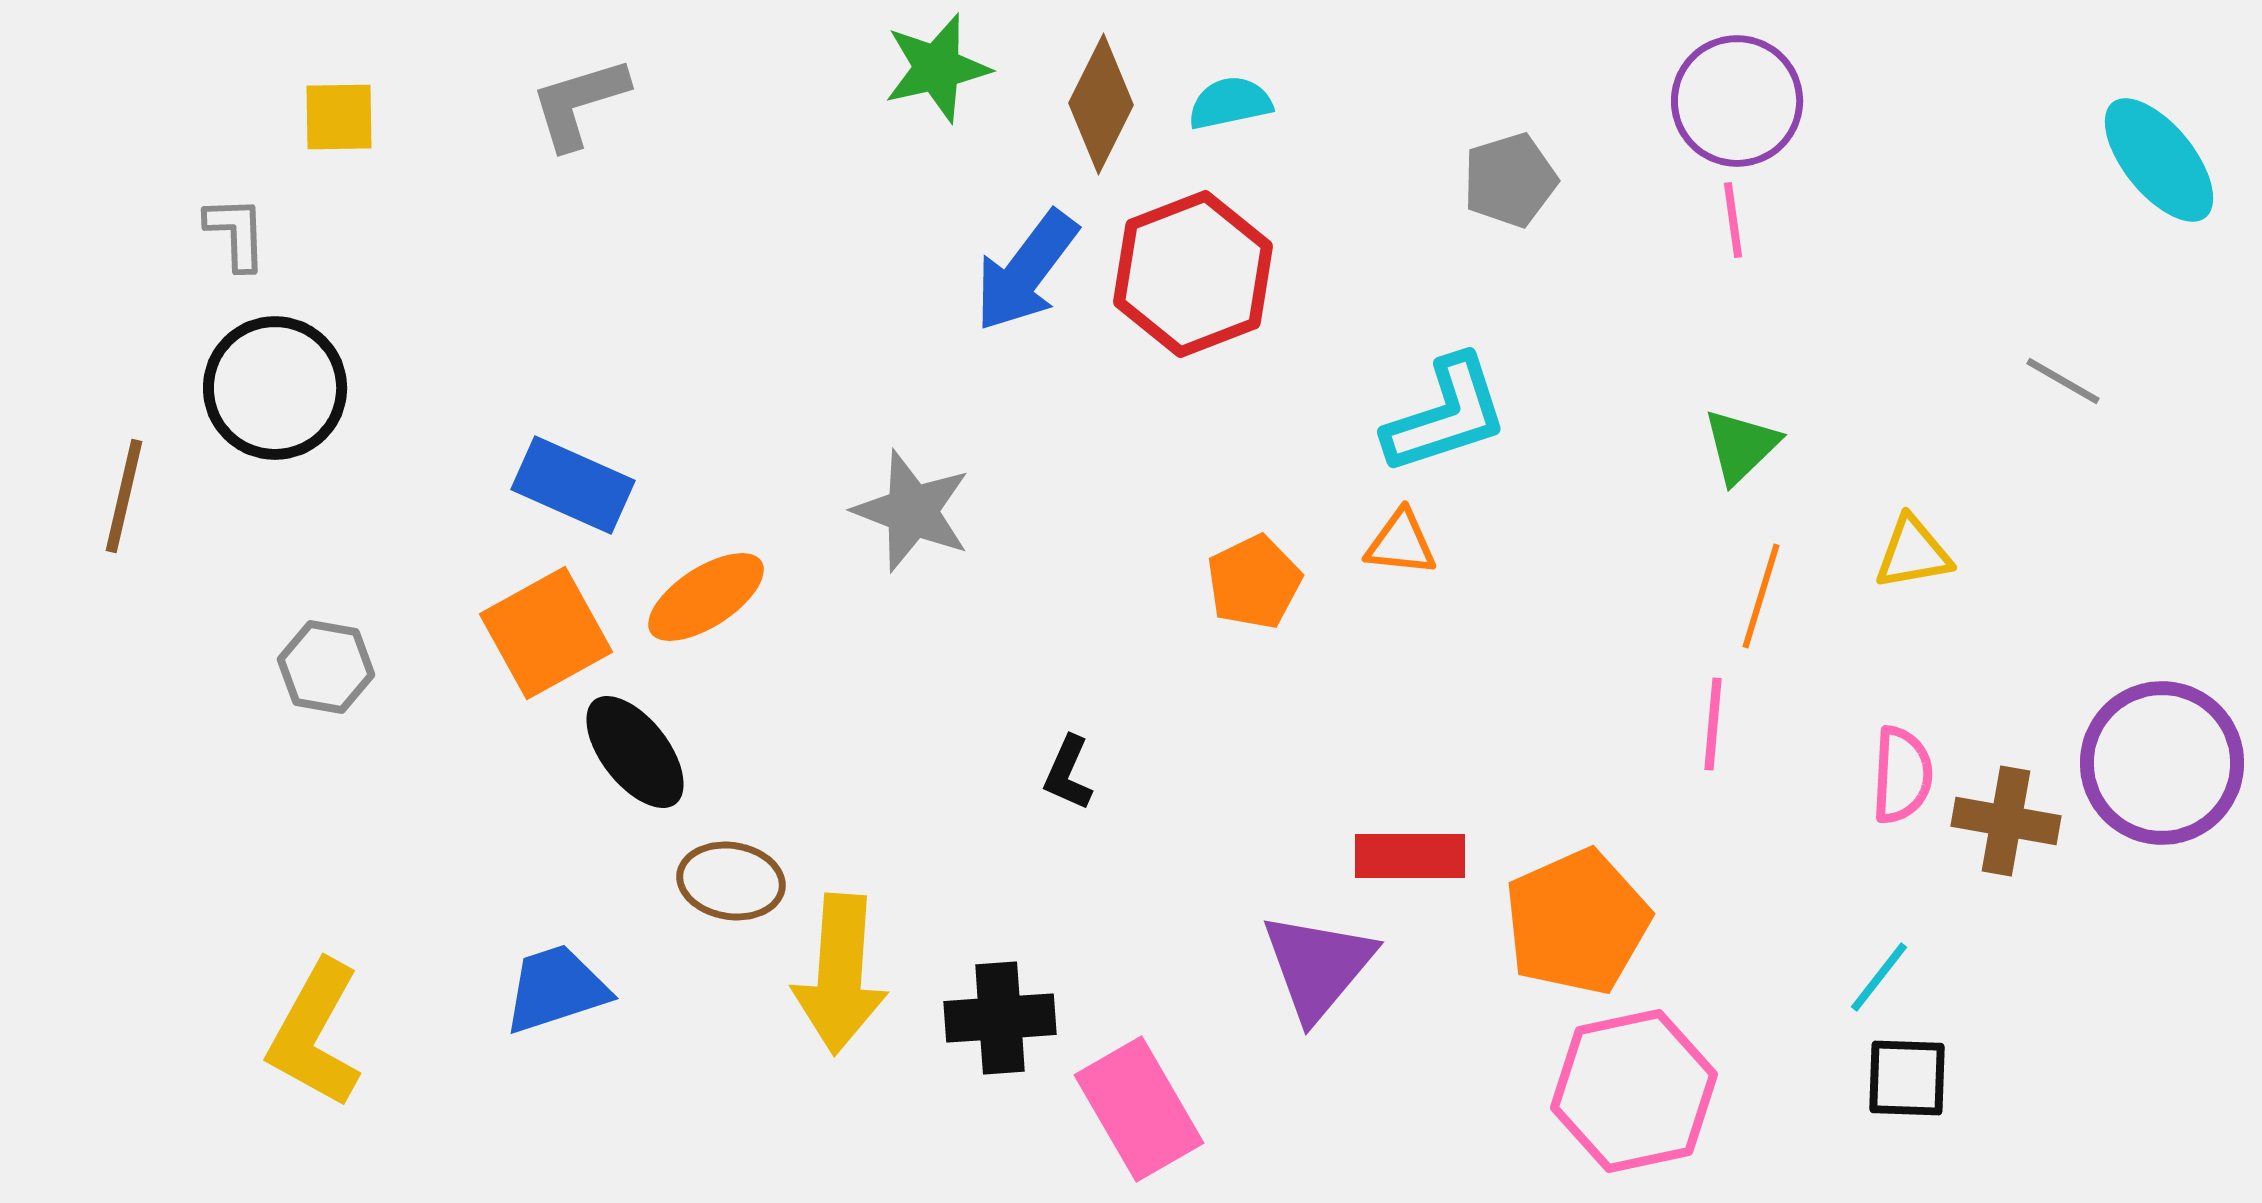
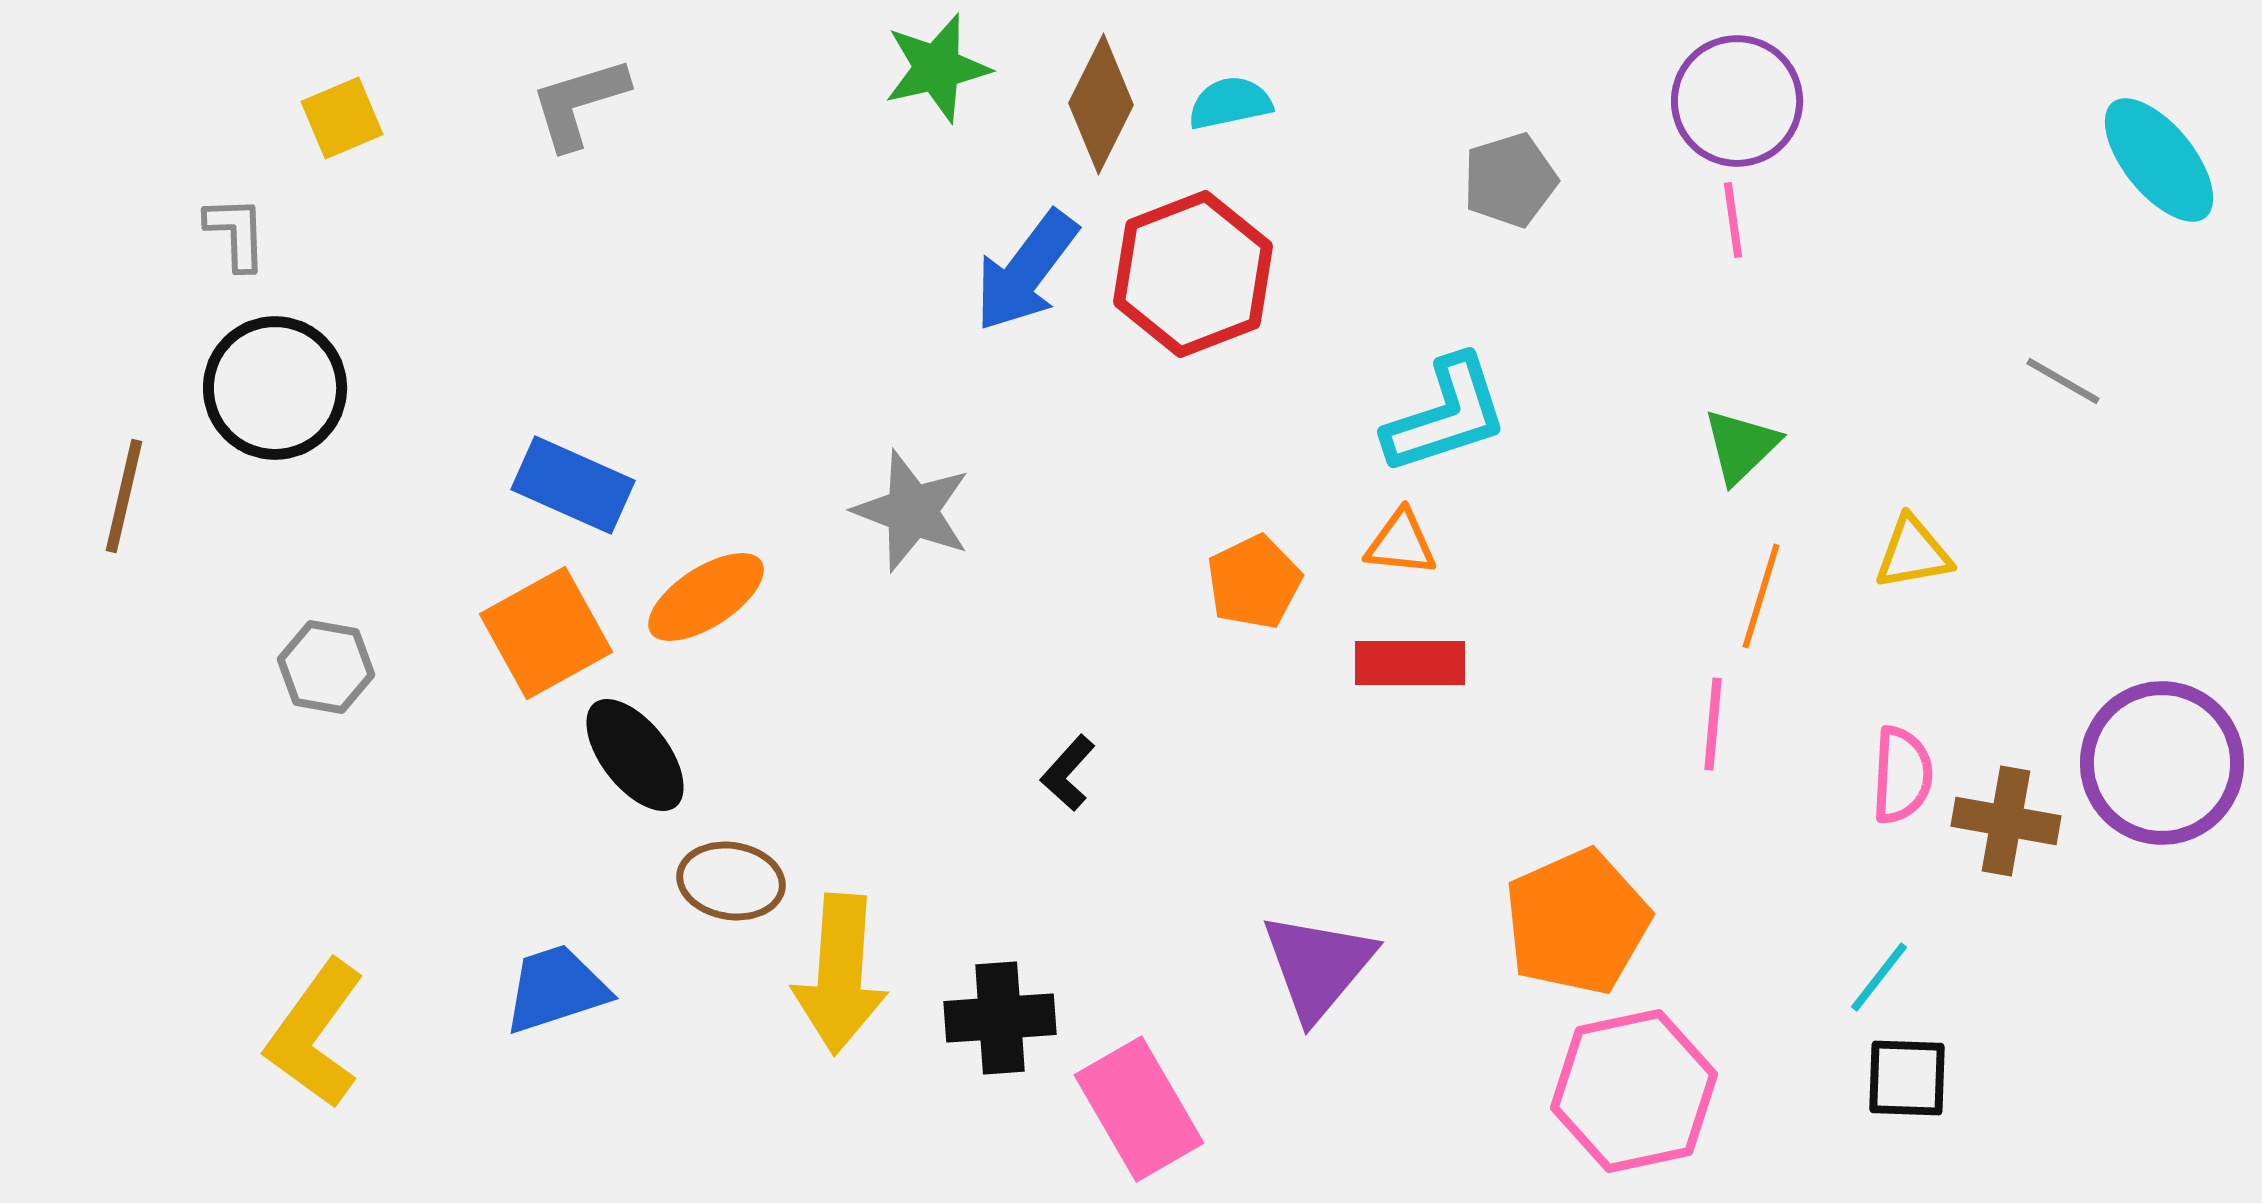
yellow square at (339, 117): moved 3 px right, 1 px down; rotated 22 degrees counterclockwise
black ellipse at (635, 752): moved 3 px down
black L-shape at (1068, 773): rotated 18 degrees clockwise
red rectangle at (1410, 856): moved 193 px up
yellow L-shape at (315, 1034): rotated 7 degrees clockwise
